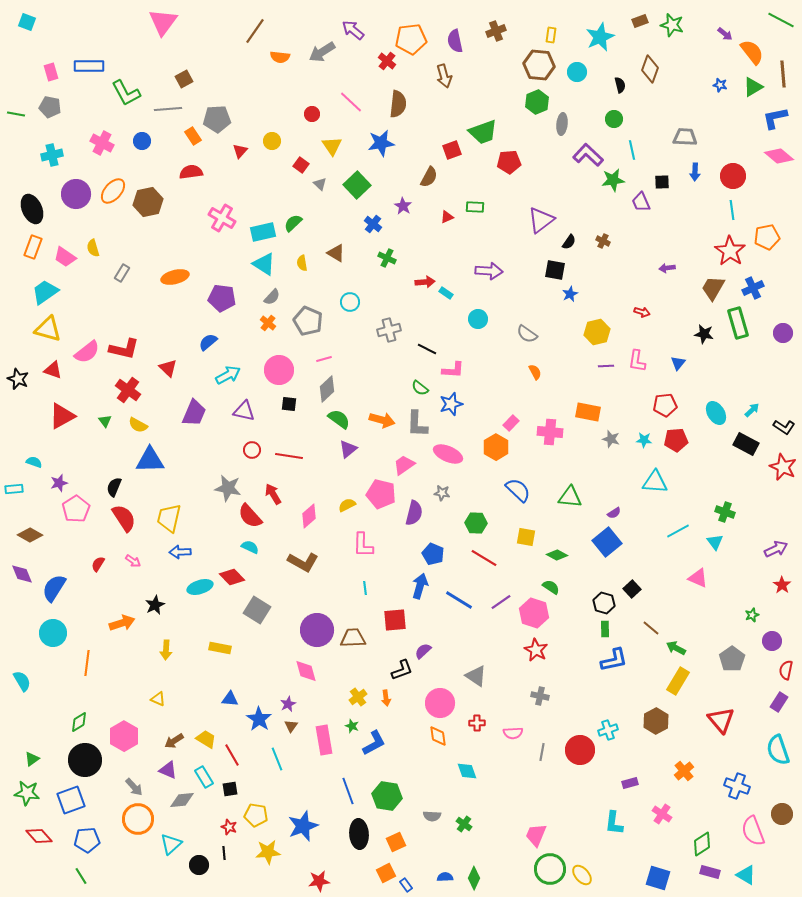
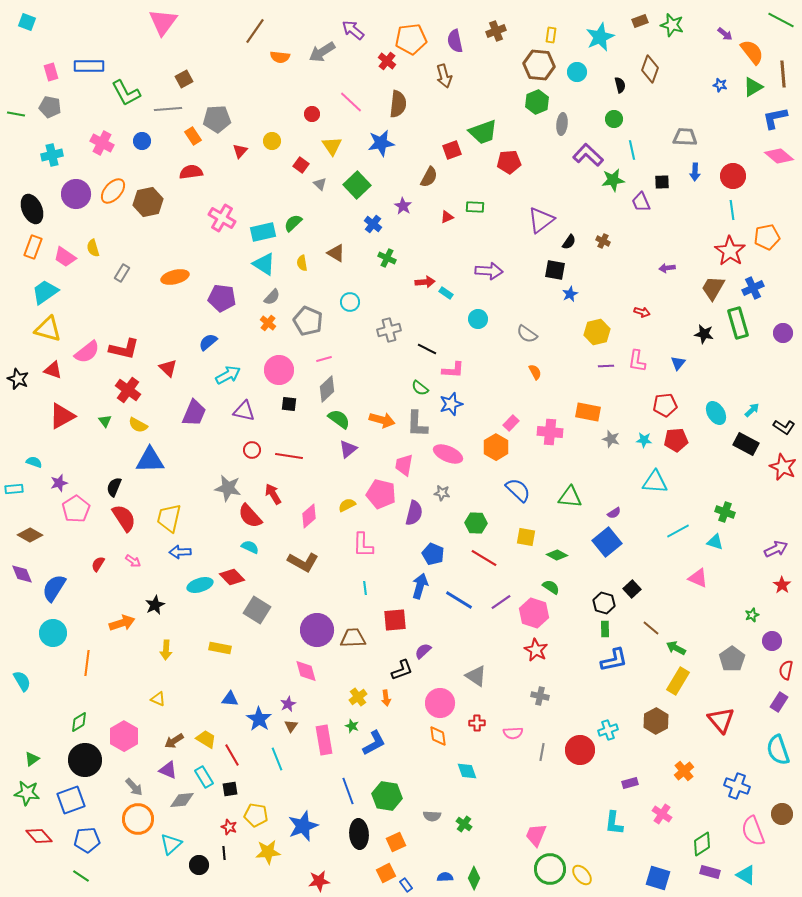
pink trapezoid at (404, 465): rotated 45 degrees counterclockwise
cyan triangle at (715, 542): rotated 36 degrees counterclockwise
cyan ellipse at (200, 587): moved 2 px up
green line at (81, 876): rotated 24 degrees counterclockwise
